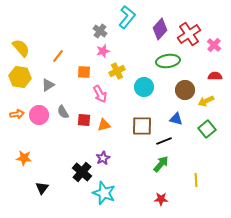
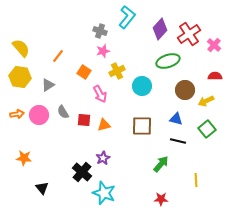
gray cross: rotated 16 degrees counterclockwise
green ellipse: rotated 10 degrees counterclockwise
orange square: rotated 32 degrees clockwise
cyan circle: moved 2 px left, 1 px up
black line: moved 14 px right; rotated 35 degrees clockwise
black triangle: rotated 16 degrees counterclockwise
